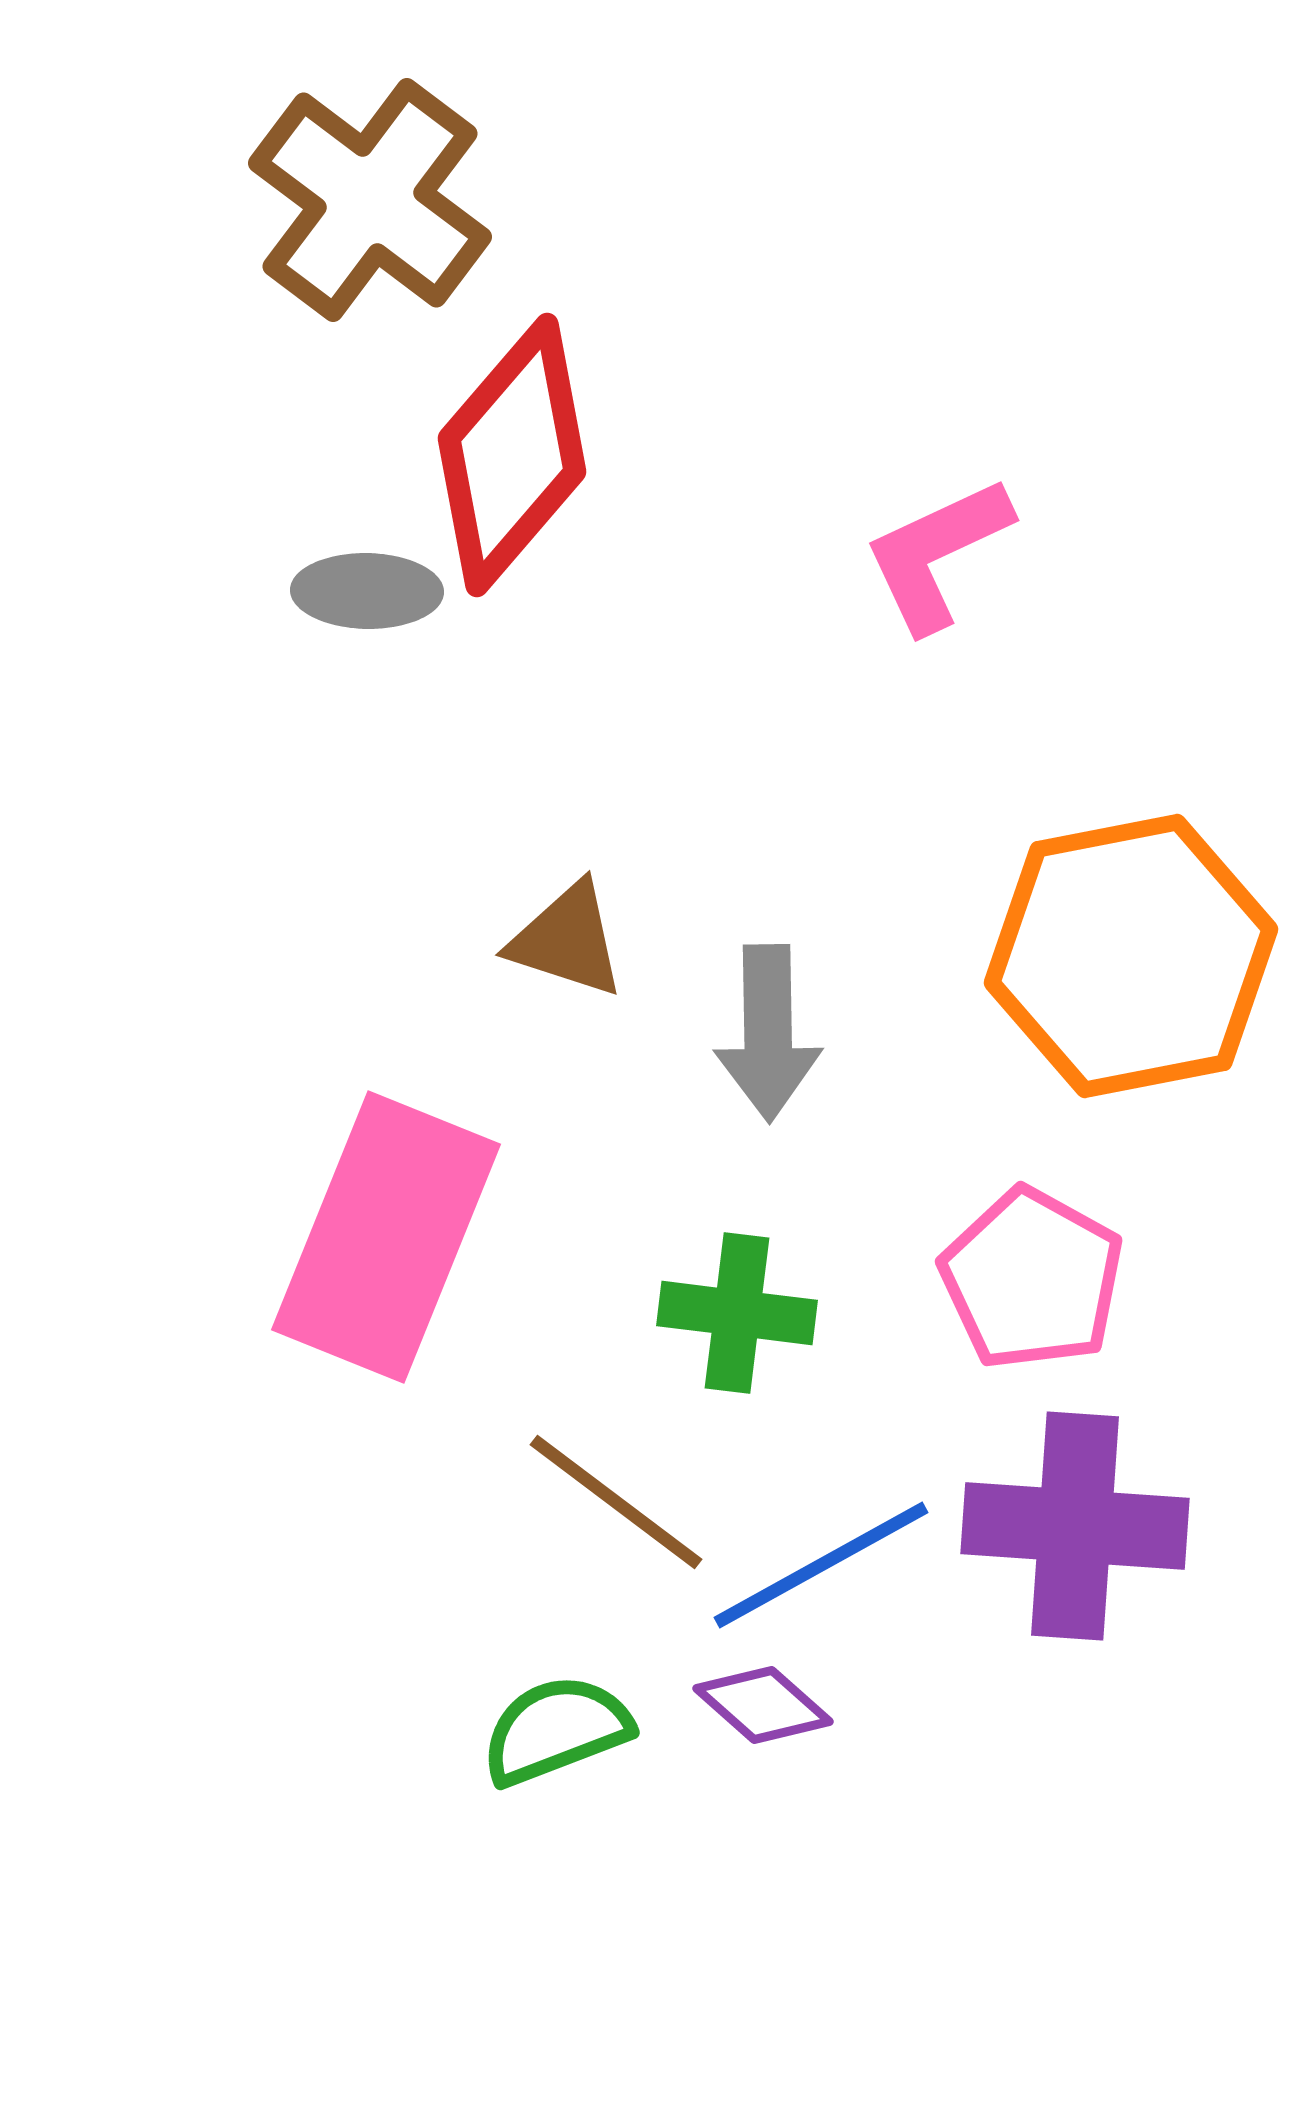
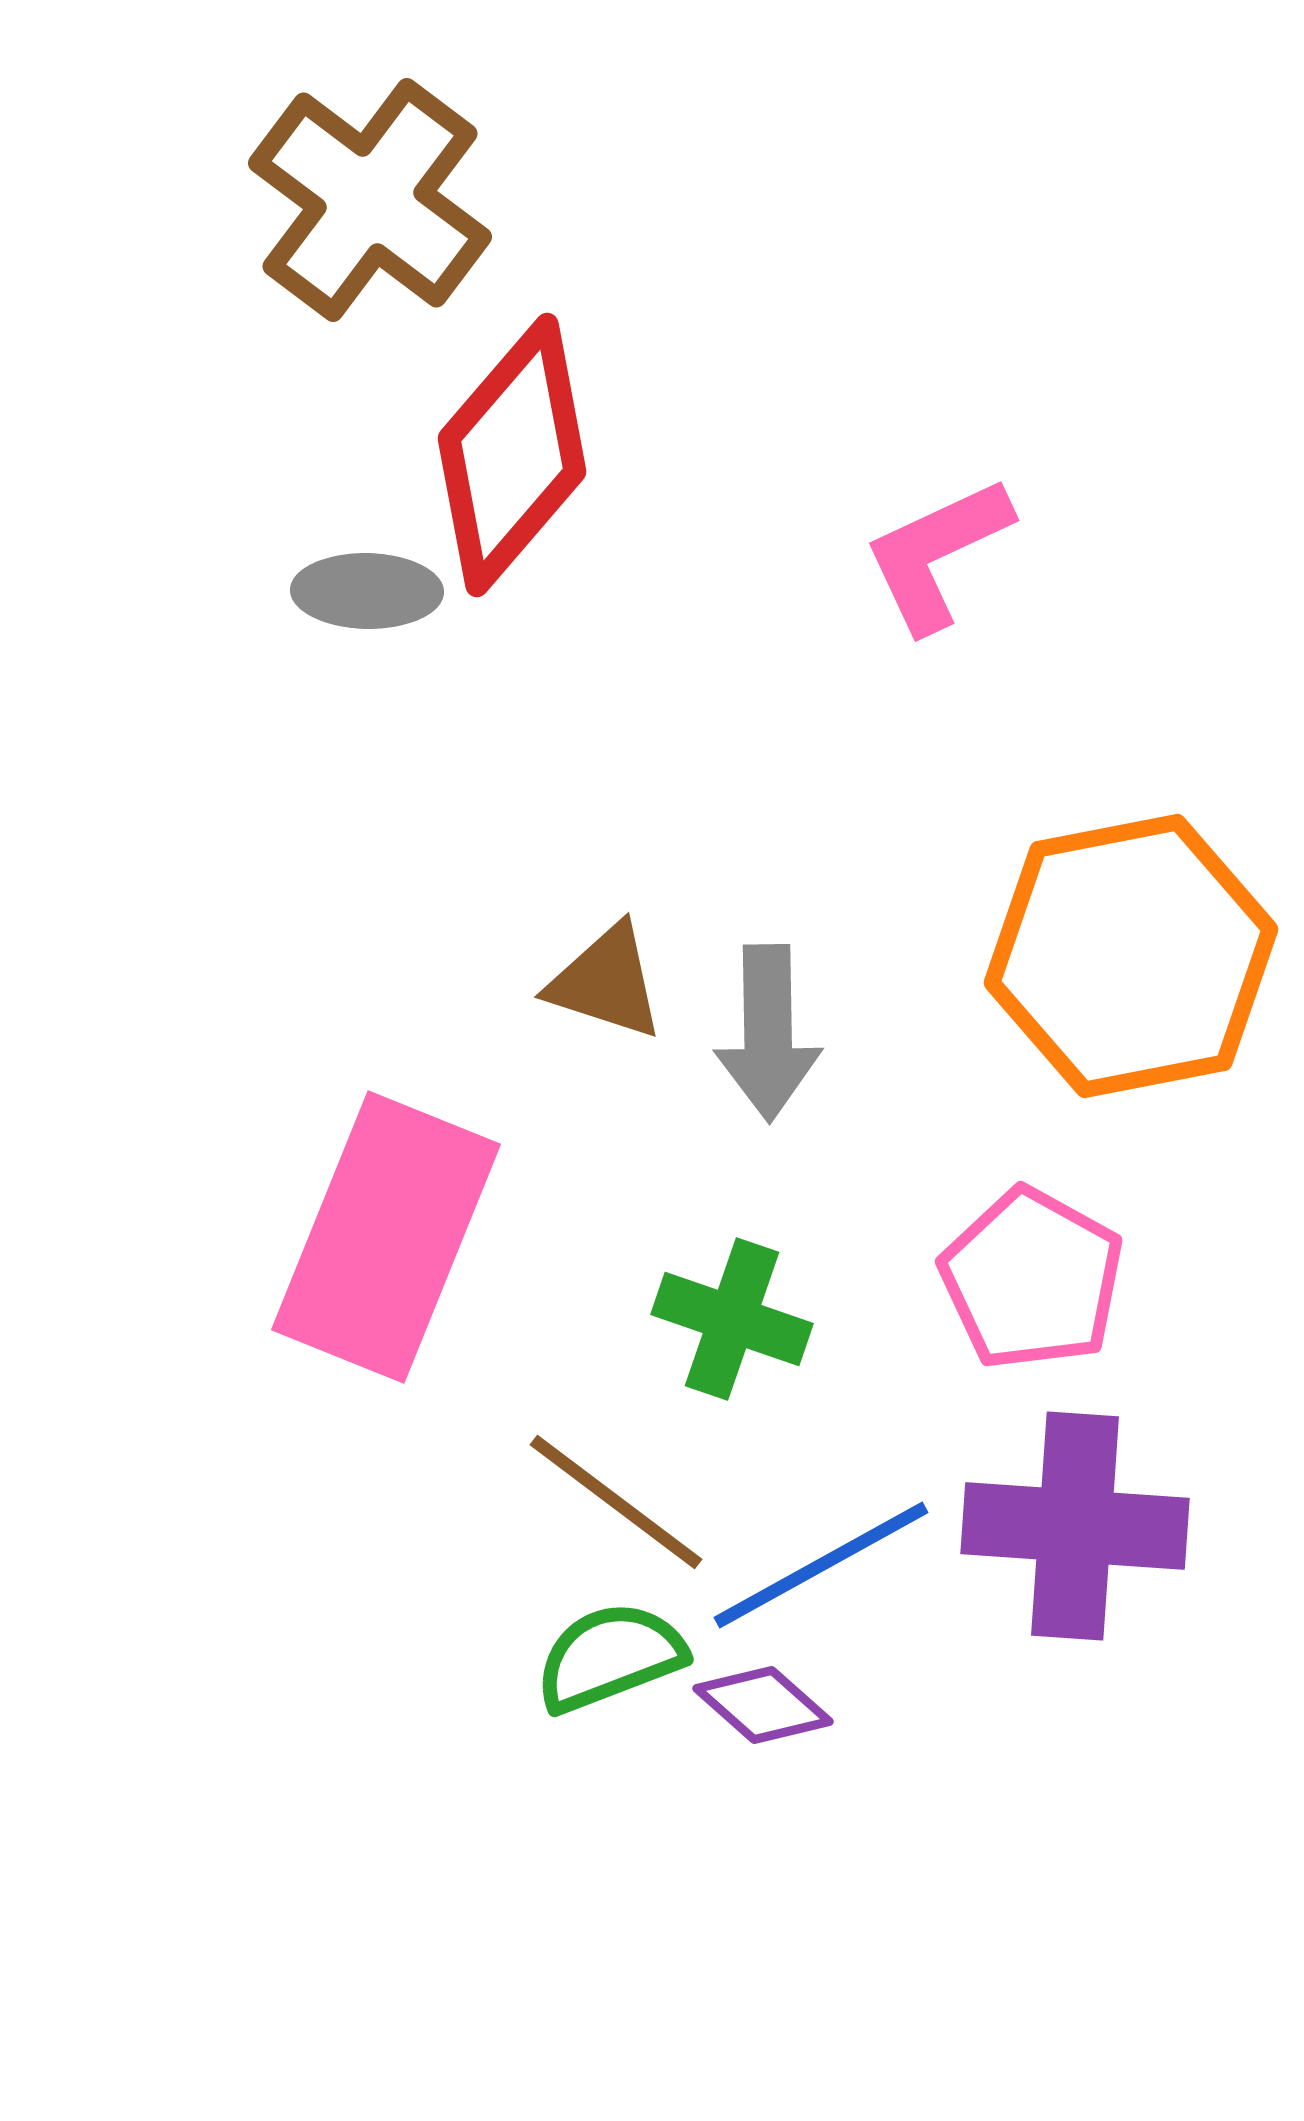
brown triangle: moved 39 px right, 42 px down
green cross: moved 5 px left, 6 px down; rotated 12 degrees clockwise
green semicircle: moved 54 px right, 73 px up
